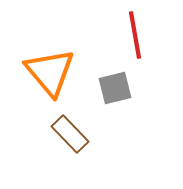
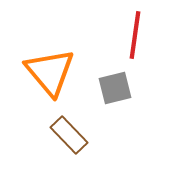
red line: rotated 18 degrees clockwise
brown rectangle: moved 1 px left, 1 px down
